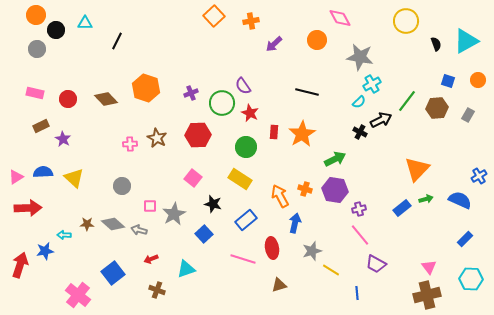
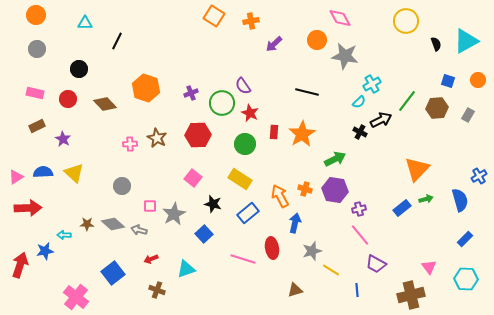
orange square at (214, 16): rotated 15 degrees counterclockwise
black circle at (56, 30): moved 23 px right, 39 px down
gray star at (360, 57): moved 15 px left, 1 px up
brown diamond at (106, 99): moved 1 px left, 5 px down
brown rectangle at (41, 126): moved 4 px left
green circle at (246, 147): moved 1 px left, 3 px up
yellow triangle at (74, 178): moved 5 px up
blue semicircle at (460, 200): rotated 50 degrees clockwise
blue rectangle at (246, 220): moved 2 px right, 7 px up
cyan hexagon at (471, 279): moved 5 px left
brown triangle at (279, 285): moved 16 px right, 5 px down
blue line at (357, 293): moved 3 px up
pink cross at (78, 295): moved 2 px left, 2 px down
brown cross at (427, 295): moved 16 px left
